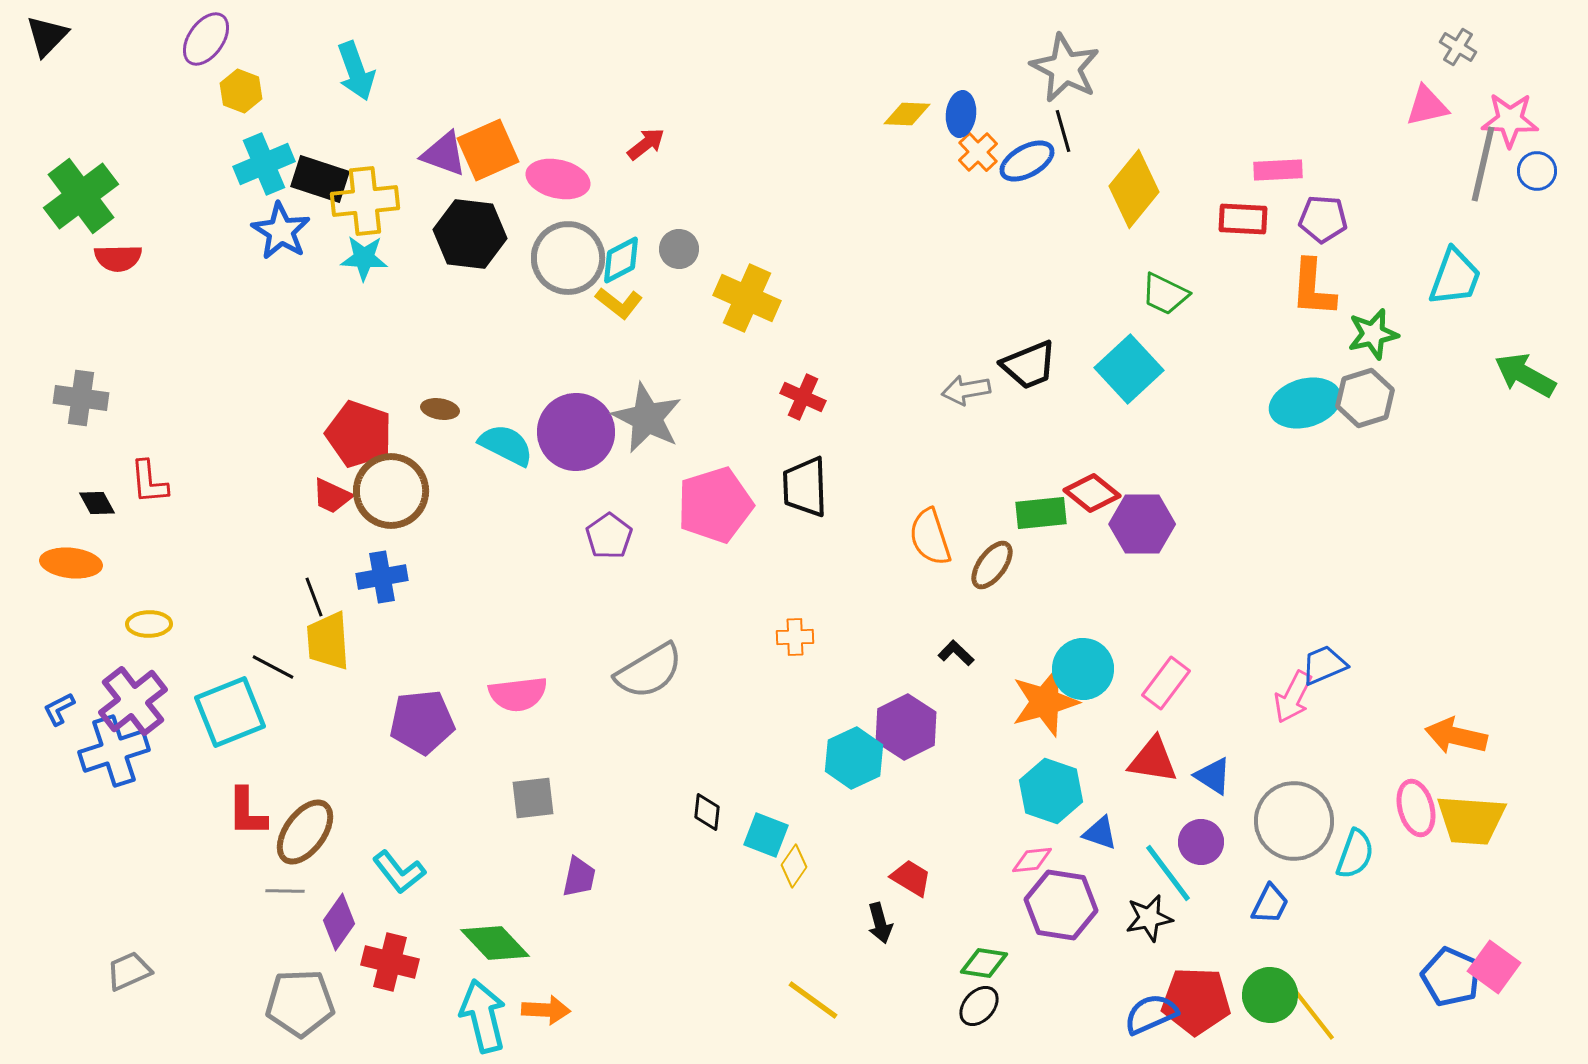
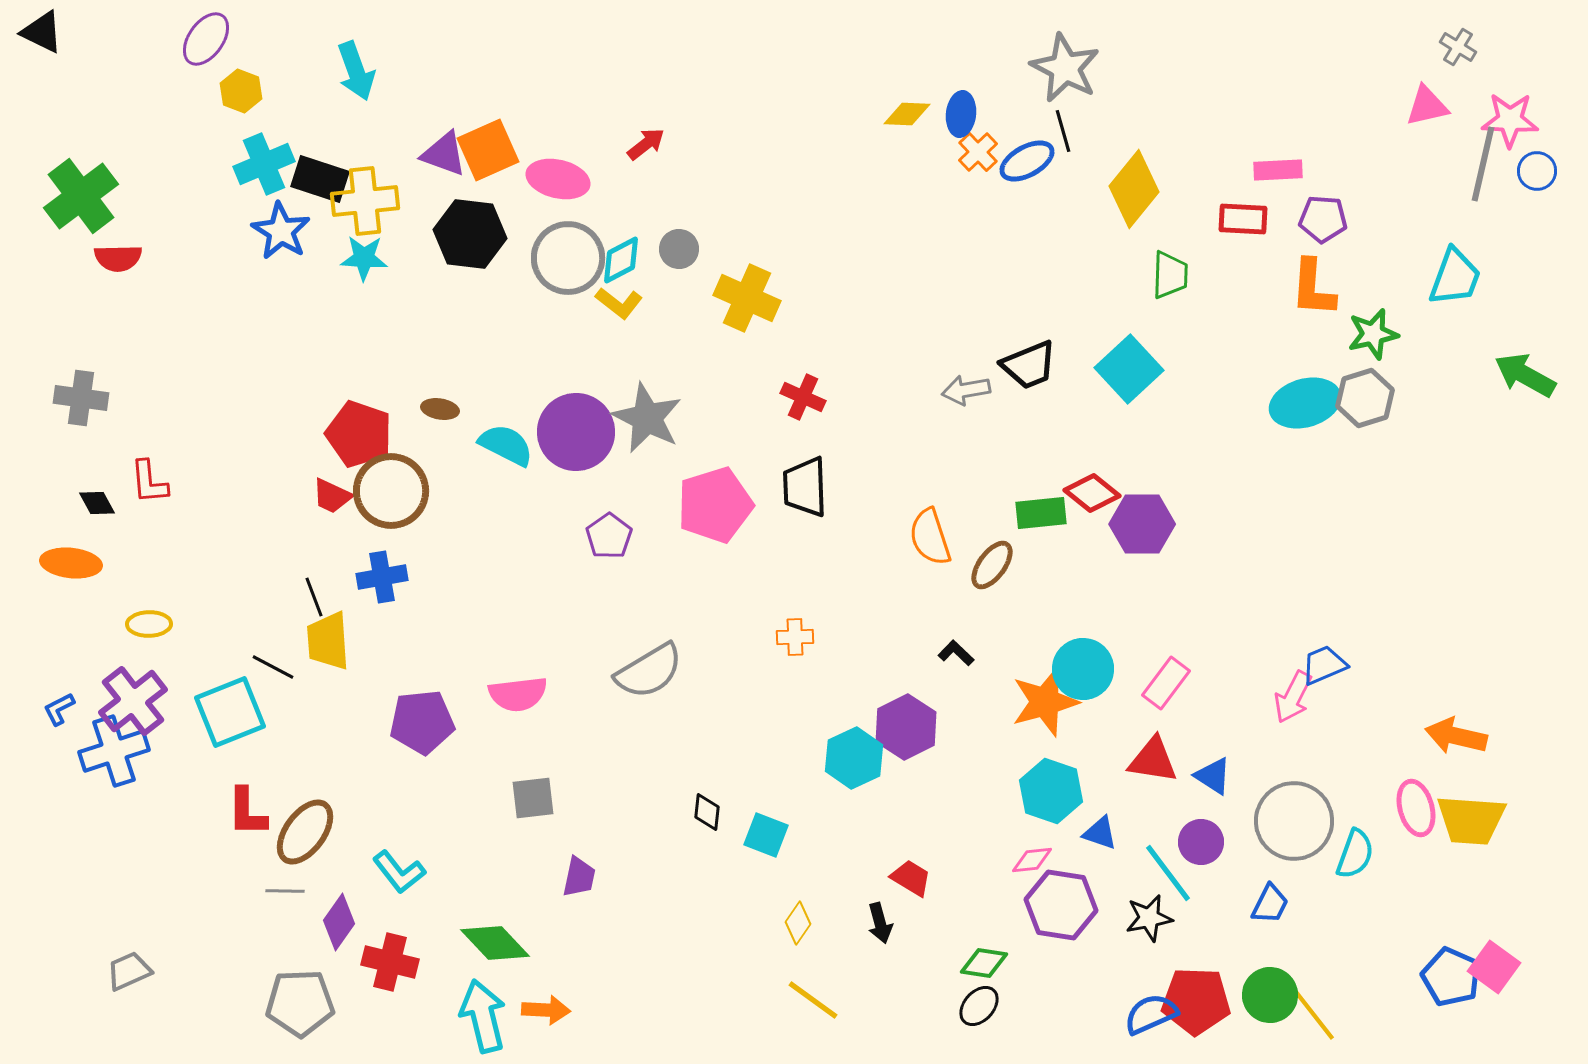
black triangle at (47, 36): moved 5 px left, 4 px up; rotated 48 degrees counterclockwise
green trapezoid at (1165, 294): moved 5 px right, 19 px up; rotated 114 degrees counterclockwise
yellow diamond at (794, 866): moved 4 px right, 57 px down
